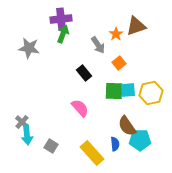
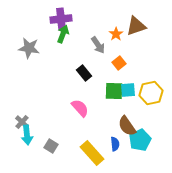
cyan pentagon: rotated 25 degrees counterclockwise
